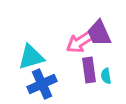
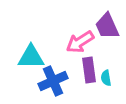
purple trapezoid: moved 8 px right, 7 px up
cyan triangle: rotated 16 degrees clockwise
cyan semicircle: moved 2 px down
blue cross: moved 11 px right, 3 px up
